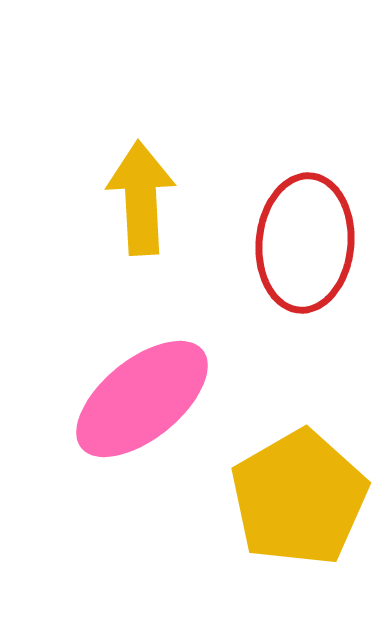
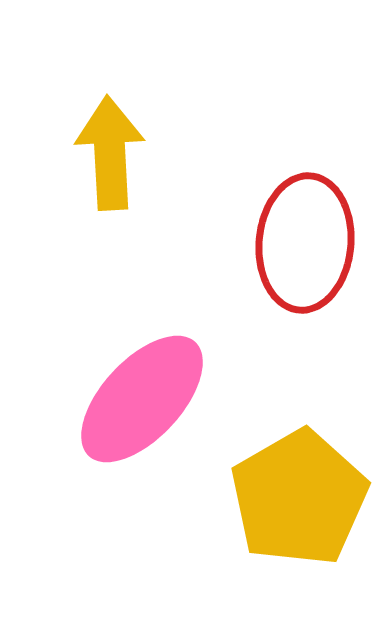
yellow arrow: moved 31 px left, 45 px up
pink ellipse: rotated 8 degrees counterclockwise
